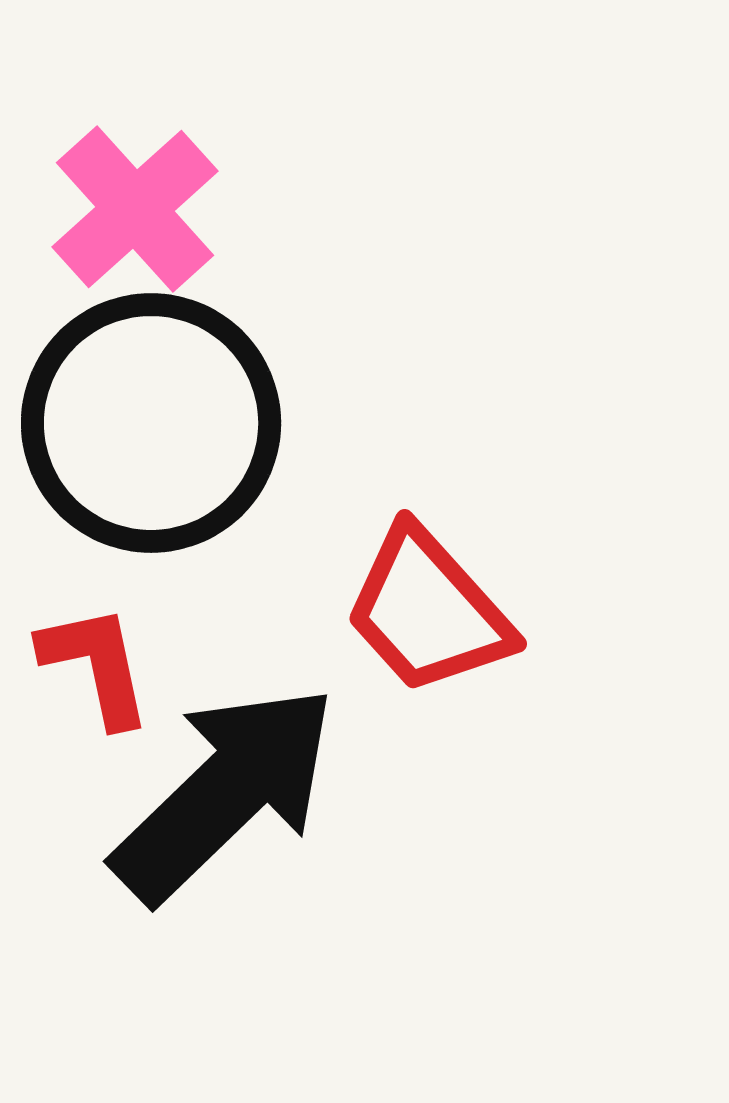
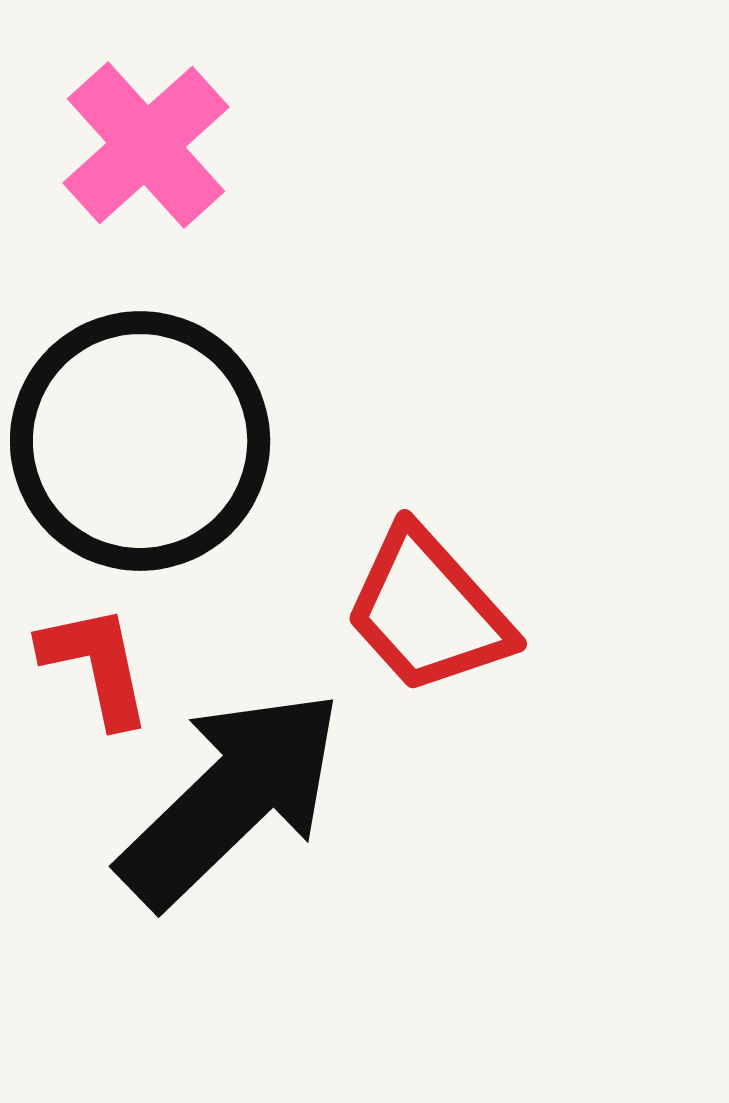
pink cross: moved 11 px right, 64 px up
black circle: moved 11 px left, 18 px down
black arrow: moved 6 px right, 5 px down
